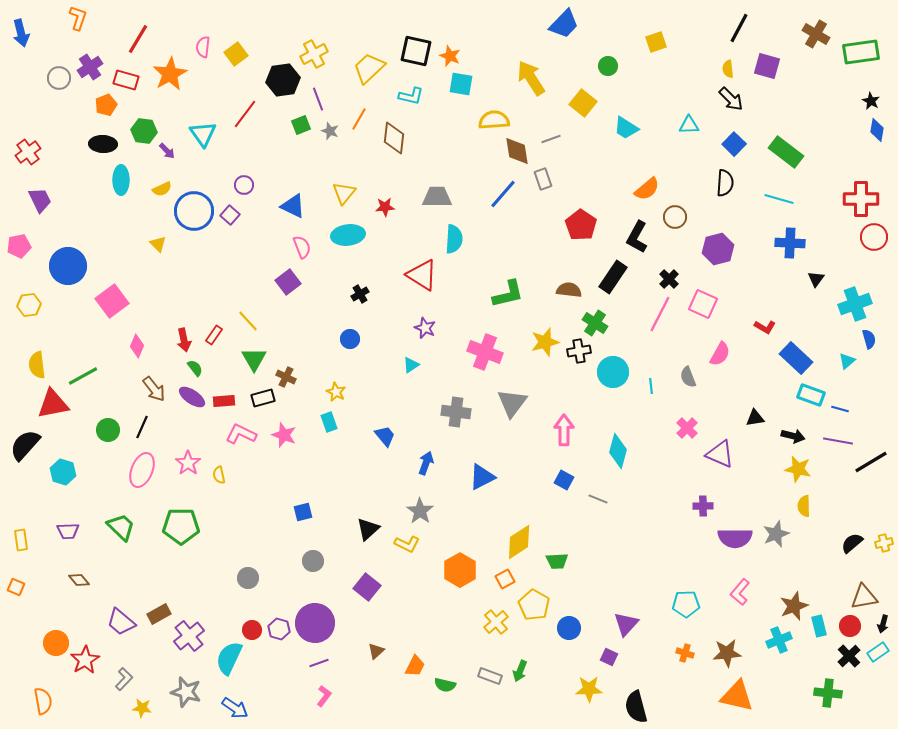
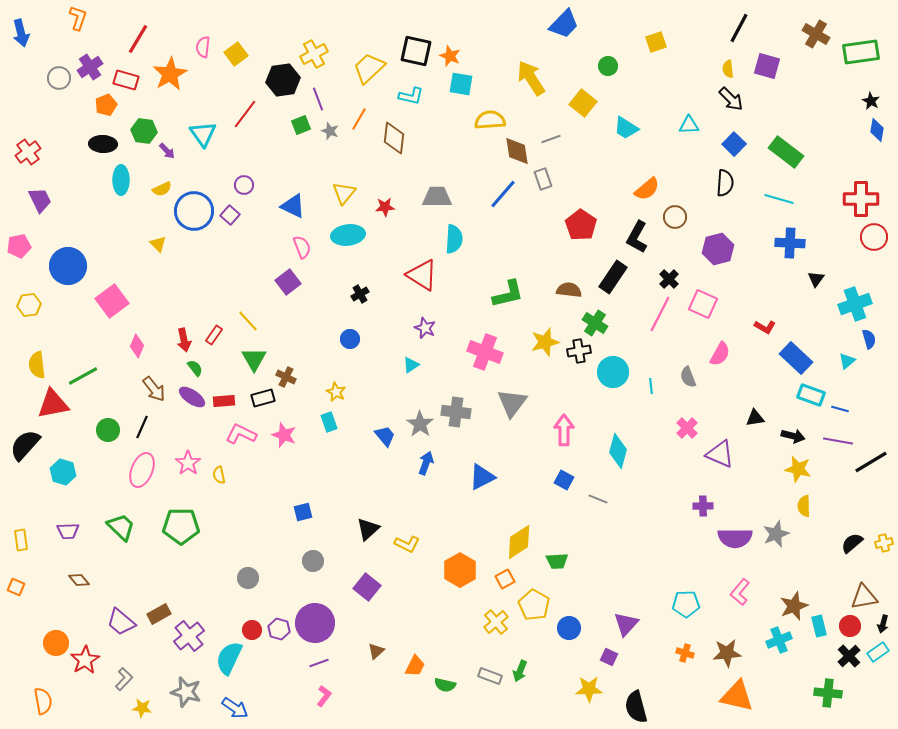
yellow semicircle at (494, 120): moved 4 px left
gray star at (420, 511): moved 87 px up
